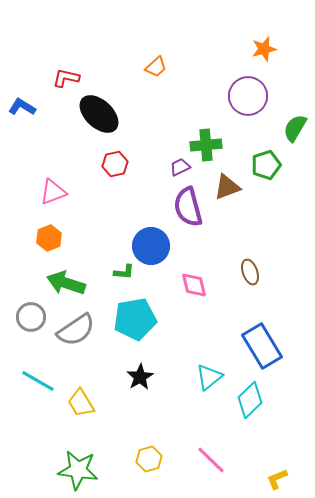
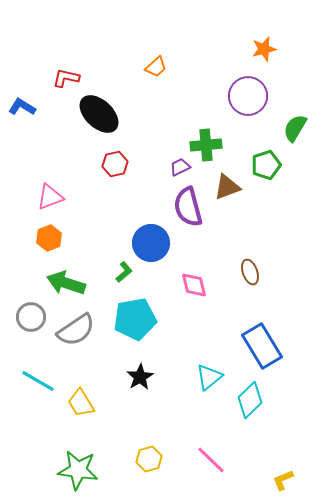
pink triangle: moved 3 px left, 5 px down
blue circle: moved 3 px up
green L-shape: rotated 45 degrees counterclockwise
yellow L-shape: moved 6 px right, 1 px down
